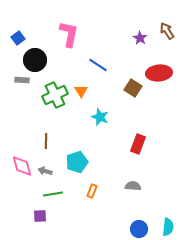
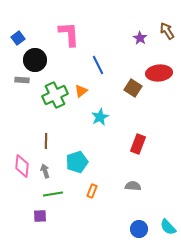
pink L-shape: rotated 16 degrees counterclockwise
blue line: rotated 30 degrees clockwise
orange triangle: rotated 24 degrees clockwise
cyan star: rotated 24 degrees clockwise
pink diamond: rotated 20 degrees clockwise
gray arrow: rotated 56 degrees clockwise
cyan semicircle: rotated 132 degrees clockwise
